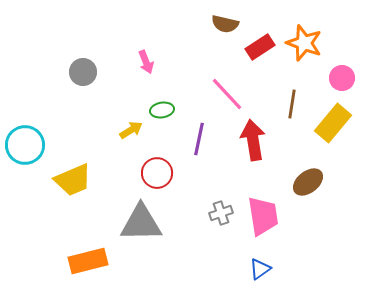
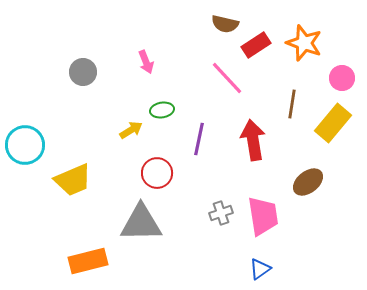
red rectangle: moved 4 px left, 2 px up
pink line: moved 16 px up
